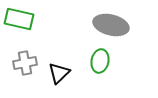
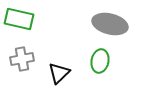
gray ellipse: moved 1 px left, 1 px up
gray cross: moved 3 px left, 4 px up
